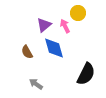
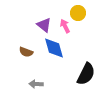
purple triangle: rotated 42 degrees counterclockwise
brown semicircle: moved 1 px left; rotated 40 degrees counterclockwise
gray arrow: rotated 32 degrees counterclockwise
